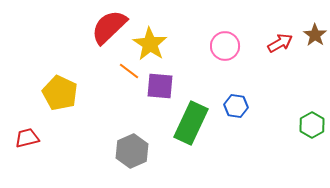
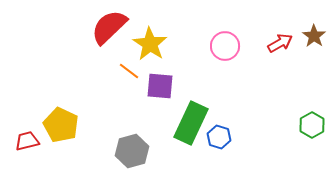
brown star: moved 1 px left, 1 px down
yellow pentagon: moved 1 px right, 32 px down
blue hexagon: moved 17 px left, 31 px down; rotated 10 degrees clockwise
red trapezoid: moved 3 px down
gray hexagon: rotated 8 degrees clockwise
